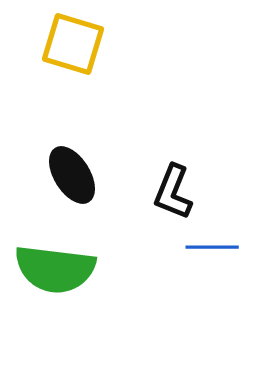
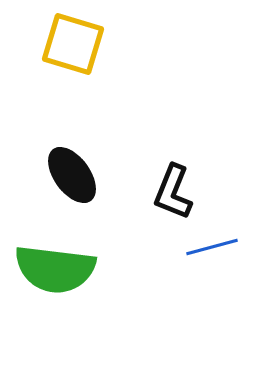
black ellipse: rotated 4 degrees counterclockwise
blue line: rotated 15 degrees counterclockwise
